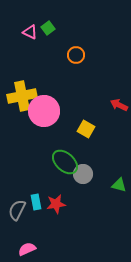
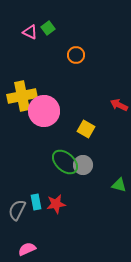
gray circle: moved 9 px up
